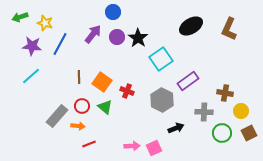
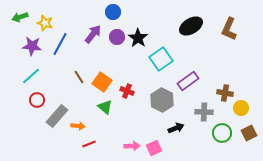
brown line: rotated 32 degrees counterclockwise
red circle: moved 45 px left, 6 px up
yellow circle: moved 3 px up
